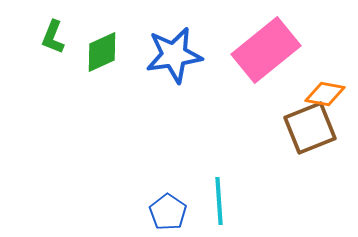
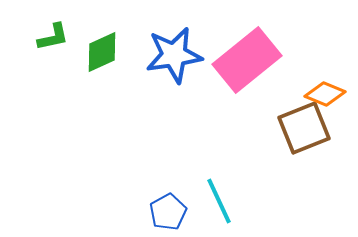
green L-shape: rotated 124 degrees counterclockwise
pink rectangle: moved 19 px left, 10 px down
orange diamond: rotated 12 degrees clockwise
brown square: moved 6 px left
cyan line: rotated 21 degrees counterclockwise
blue pentagon: rotated 9 degrees clockwise
